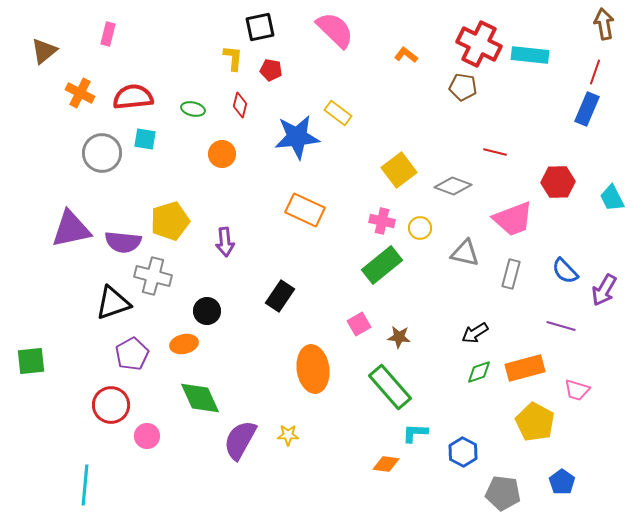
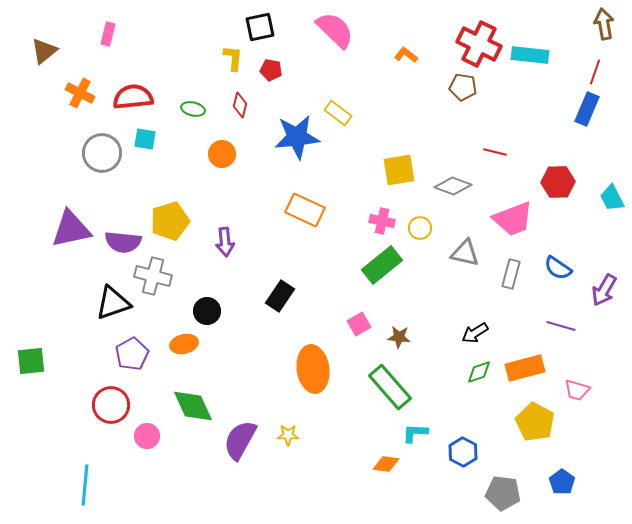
yellow square at (399, 170): rotated 28 degrees clockwise
blue semicircle at (565, 271): moved 7 px left, 3 px up; rotated 12 degrees counterclockwise
green diamond at (200, 398): moved 7 px left, 8 px down
